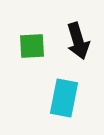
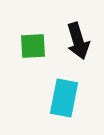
green square: moved 1 px right
